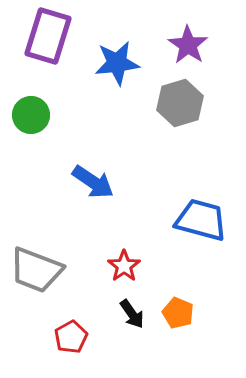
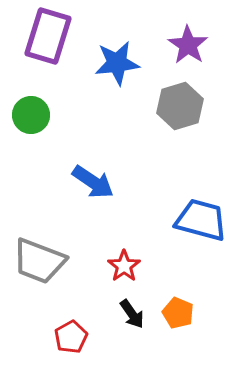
gray hexagon: moved 3 px down
gray trapezoid: moved 3 px right, 9 px up
